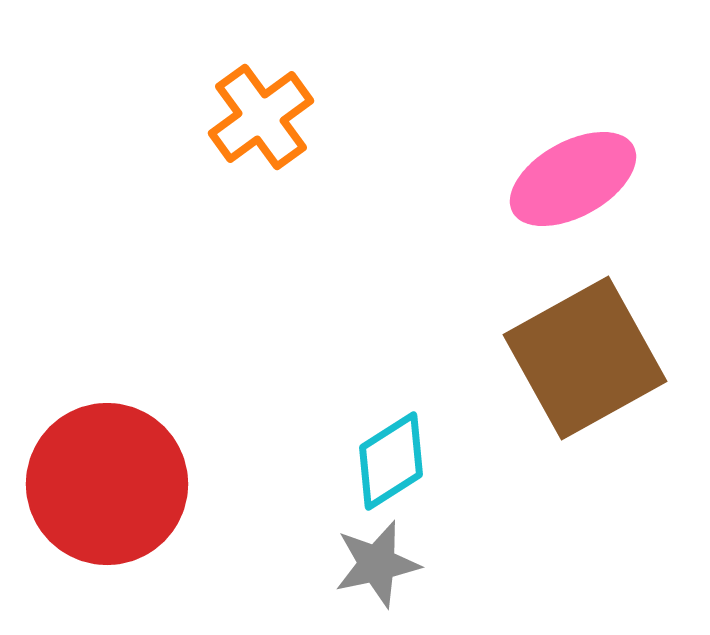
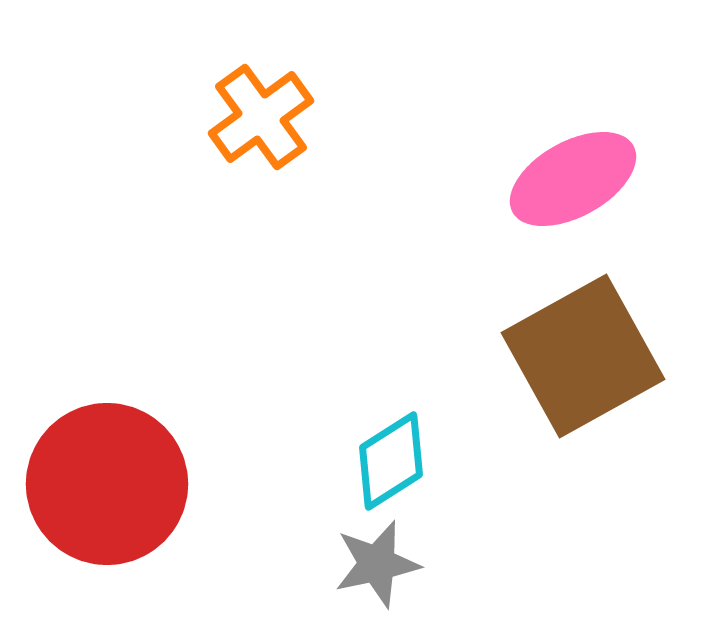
brown square: moved 2 px left, 2 px up
